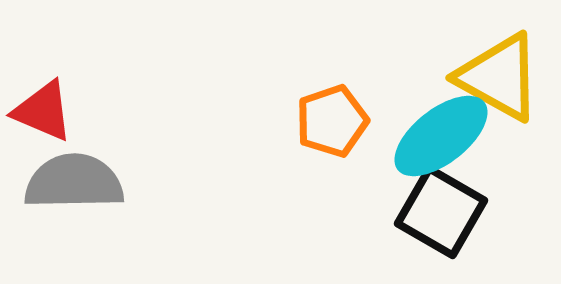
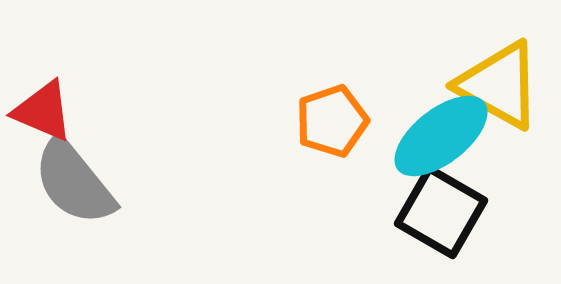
yellow triangle: moved 8 px down
gray semicircle: rotated 128 degrees counterclockwise
